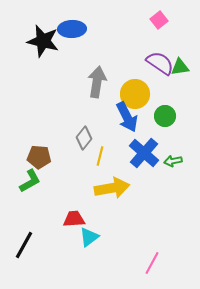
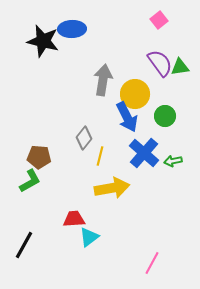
purple semicircle: rotated 20 degrees clockwise
gray arrow: moved 6 px right, 2 px up
